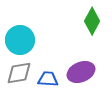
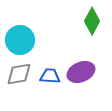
gray diamond: moved 1 px down
blue trapezoid: moved 2 px right, 3 px up
